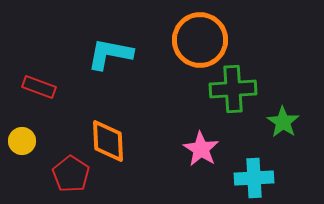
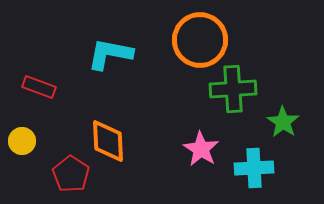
cyan cross: moved 10 px up
